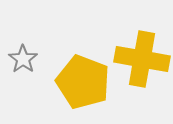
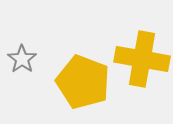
gray star: moved 1 px left
